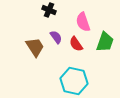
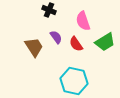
pink semicircle: moved 1 px up
green trapezoid: rotated 40 degrees clockwise
brown trapezoid: moved 1 px left
